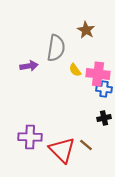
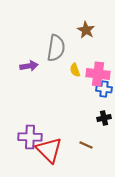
yellow semicircle: rotated 16 degrees clockwise
brown line: rotated 16 degrees counterclockwise
red triangle: moved 13 px left
